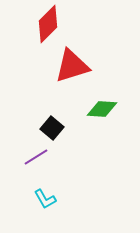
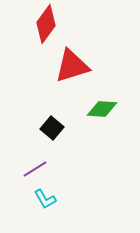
red diamond: moved 2 px left; rotated 9 degrees counterclockwise
purple line: moved 1 px left, 12 px down
